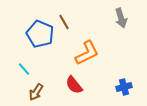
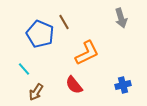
blue cross: moved 1 px left, 2 px up
